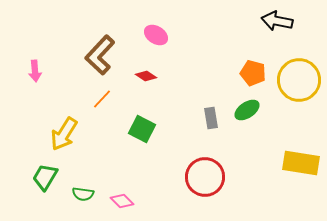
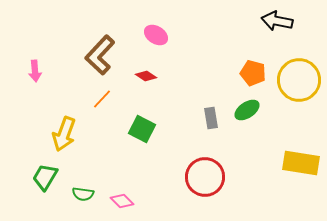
yellow arrow: rotated 12 degrees counterclockwise
